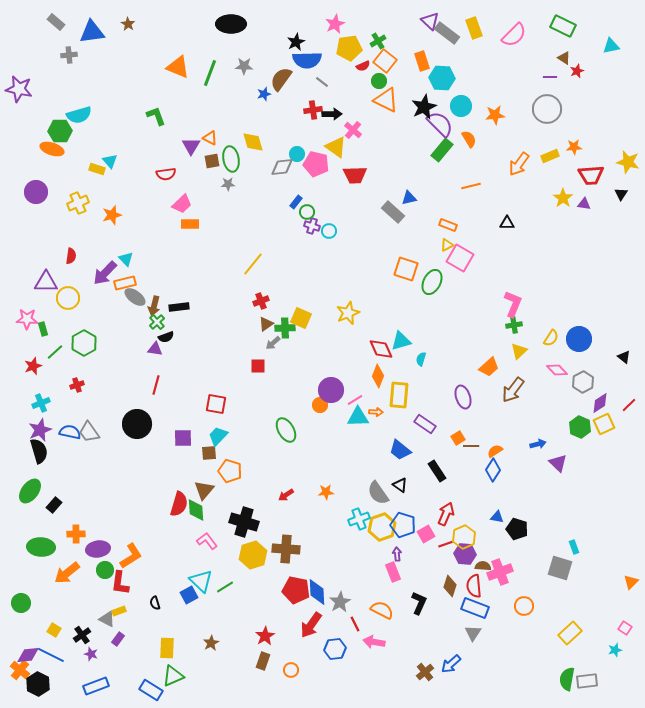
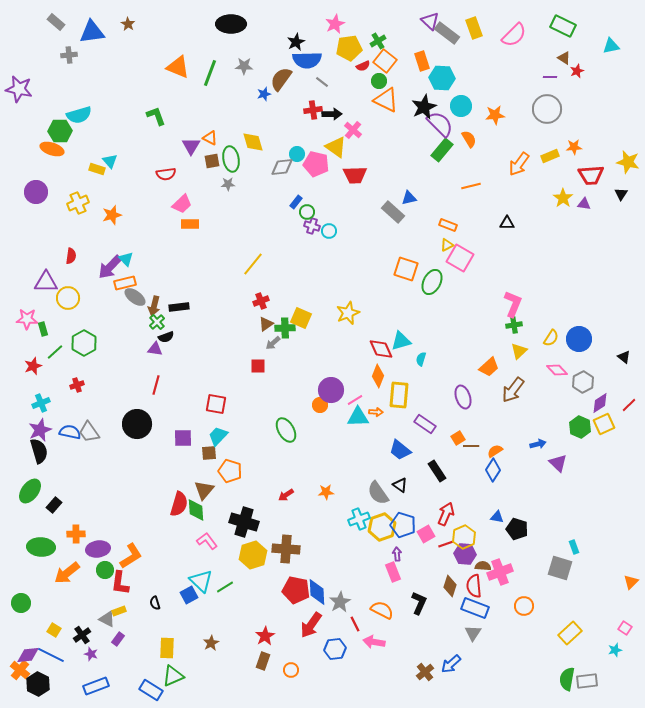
purple arrow at (105, 273): moved 5 px right, 6 px up
